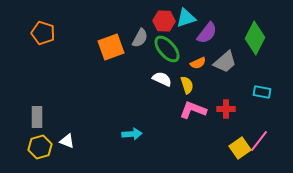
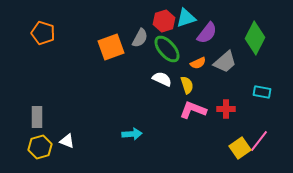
red hexagon: rotated 20 degrees counterclockwise
